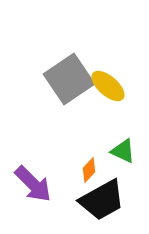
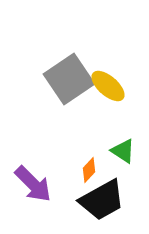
green triangle: rotated 8 degrees clockwise
